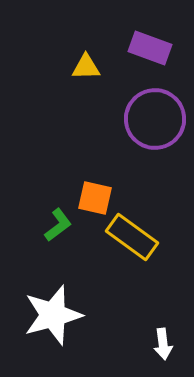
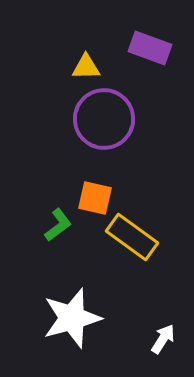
purple circle: moved 51 px left
white star: moved 19 px right, 3 px down
white arrow: moved 5 px up; rotated 140 degrees counterclockwise
